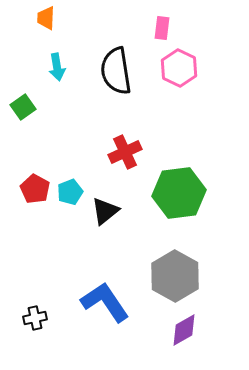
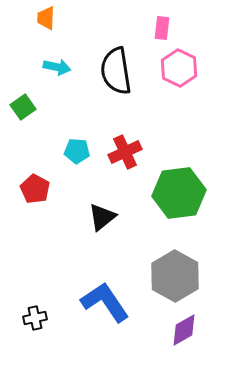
cyan arrow: rotated 68 degrees counterclockwise
cyan pentagon: moved 7 px right, 41 px up; rotated 25 degrees clockwise
black triangle: moved 3 px left, 6 px down
